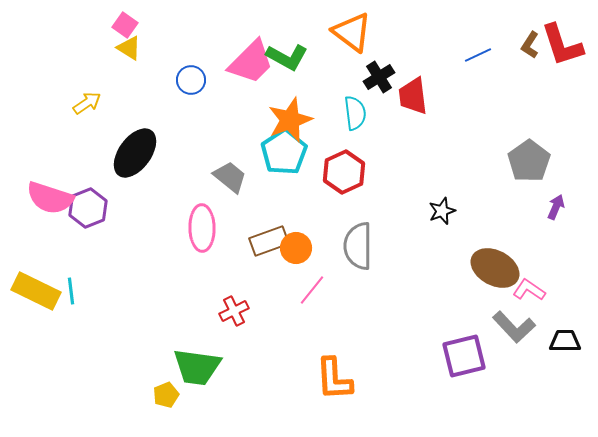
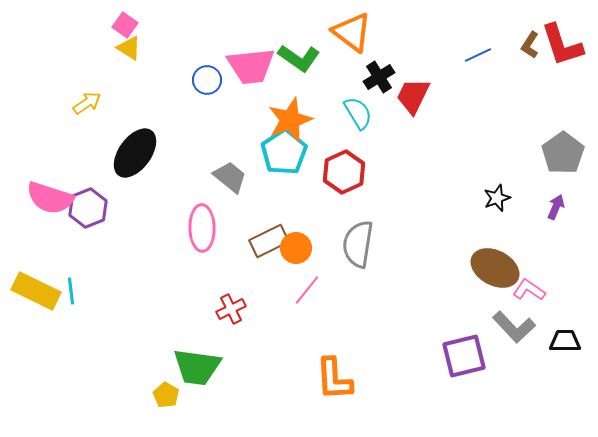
green L-shape: moved 12 px right, 1 px down; rotated 6 degrees clockwise
pink trapezoid: moved 4 px down; rotated 39 degrees clockwise
blue circle: moved 16 px right
red trapezoid: rotated 33 degrees clockwise
cyan semicircle: moved 3 px right; rotated 24 degrees counterclockwise
gray pentagon: moved 34 px right, 8 px up
black star: moved 55 px right, 13 px up
brown rectangle: rotated 6 degrees counterclockwise
gray semicircle: moved 2 px up; rotated 9 degrees clockwise
pink line: moved 5 px left
red cross: moved 3 px left, 2 px up
yellow pentagon: rotated 20 degrees counterclockwise
